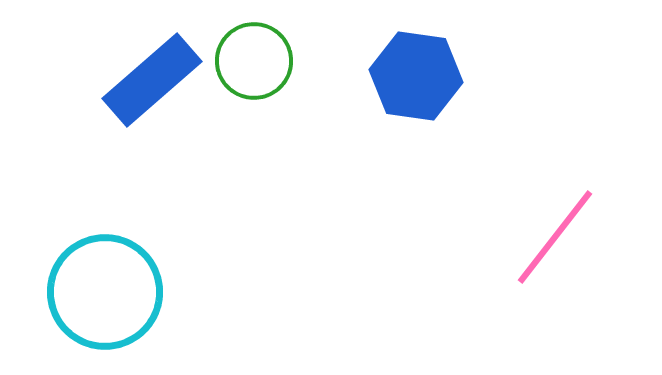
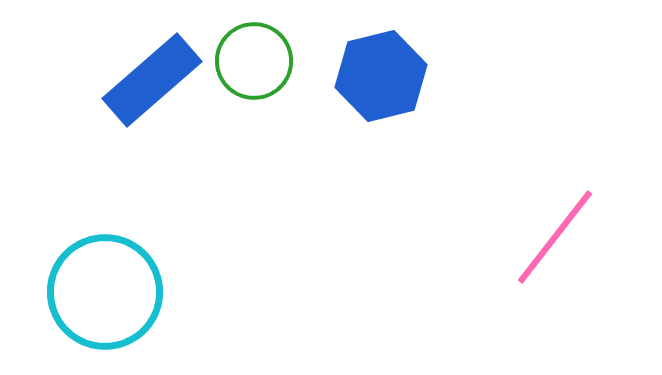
blue hexagon: moved 35 px left; rotated 22 degrees counterclockwise
